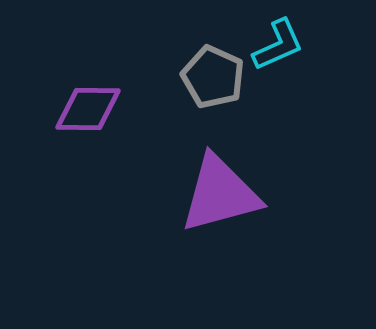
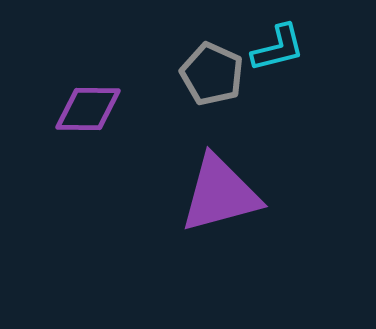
cyan L-shape: moved 3 px down; rotated 10 degrees clockwise
gray pentagon: moved 1 px left, 3 px up
